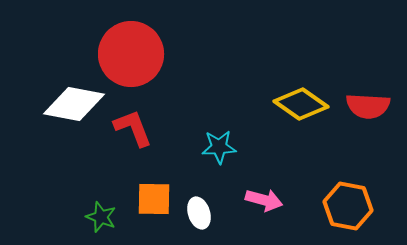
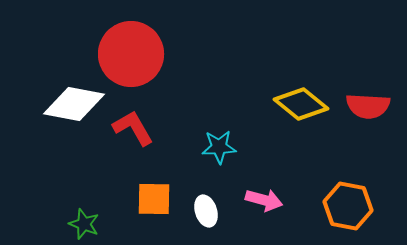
yellow diamond: rotated 4 degrees clockwise
red L-shape: rotated 9 degrees counterclockwise
white ellipse: moved 7 px right, 2 px up
green star: moved 17 px left, 7 px down
